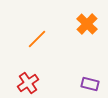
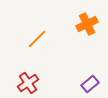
orange cross: rotated 20 degrees clockwise
purple rectangle: rotated 54 degrees counterclockwise
